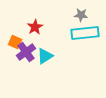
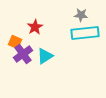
purple cross: moved 3 px left, 2 px down
